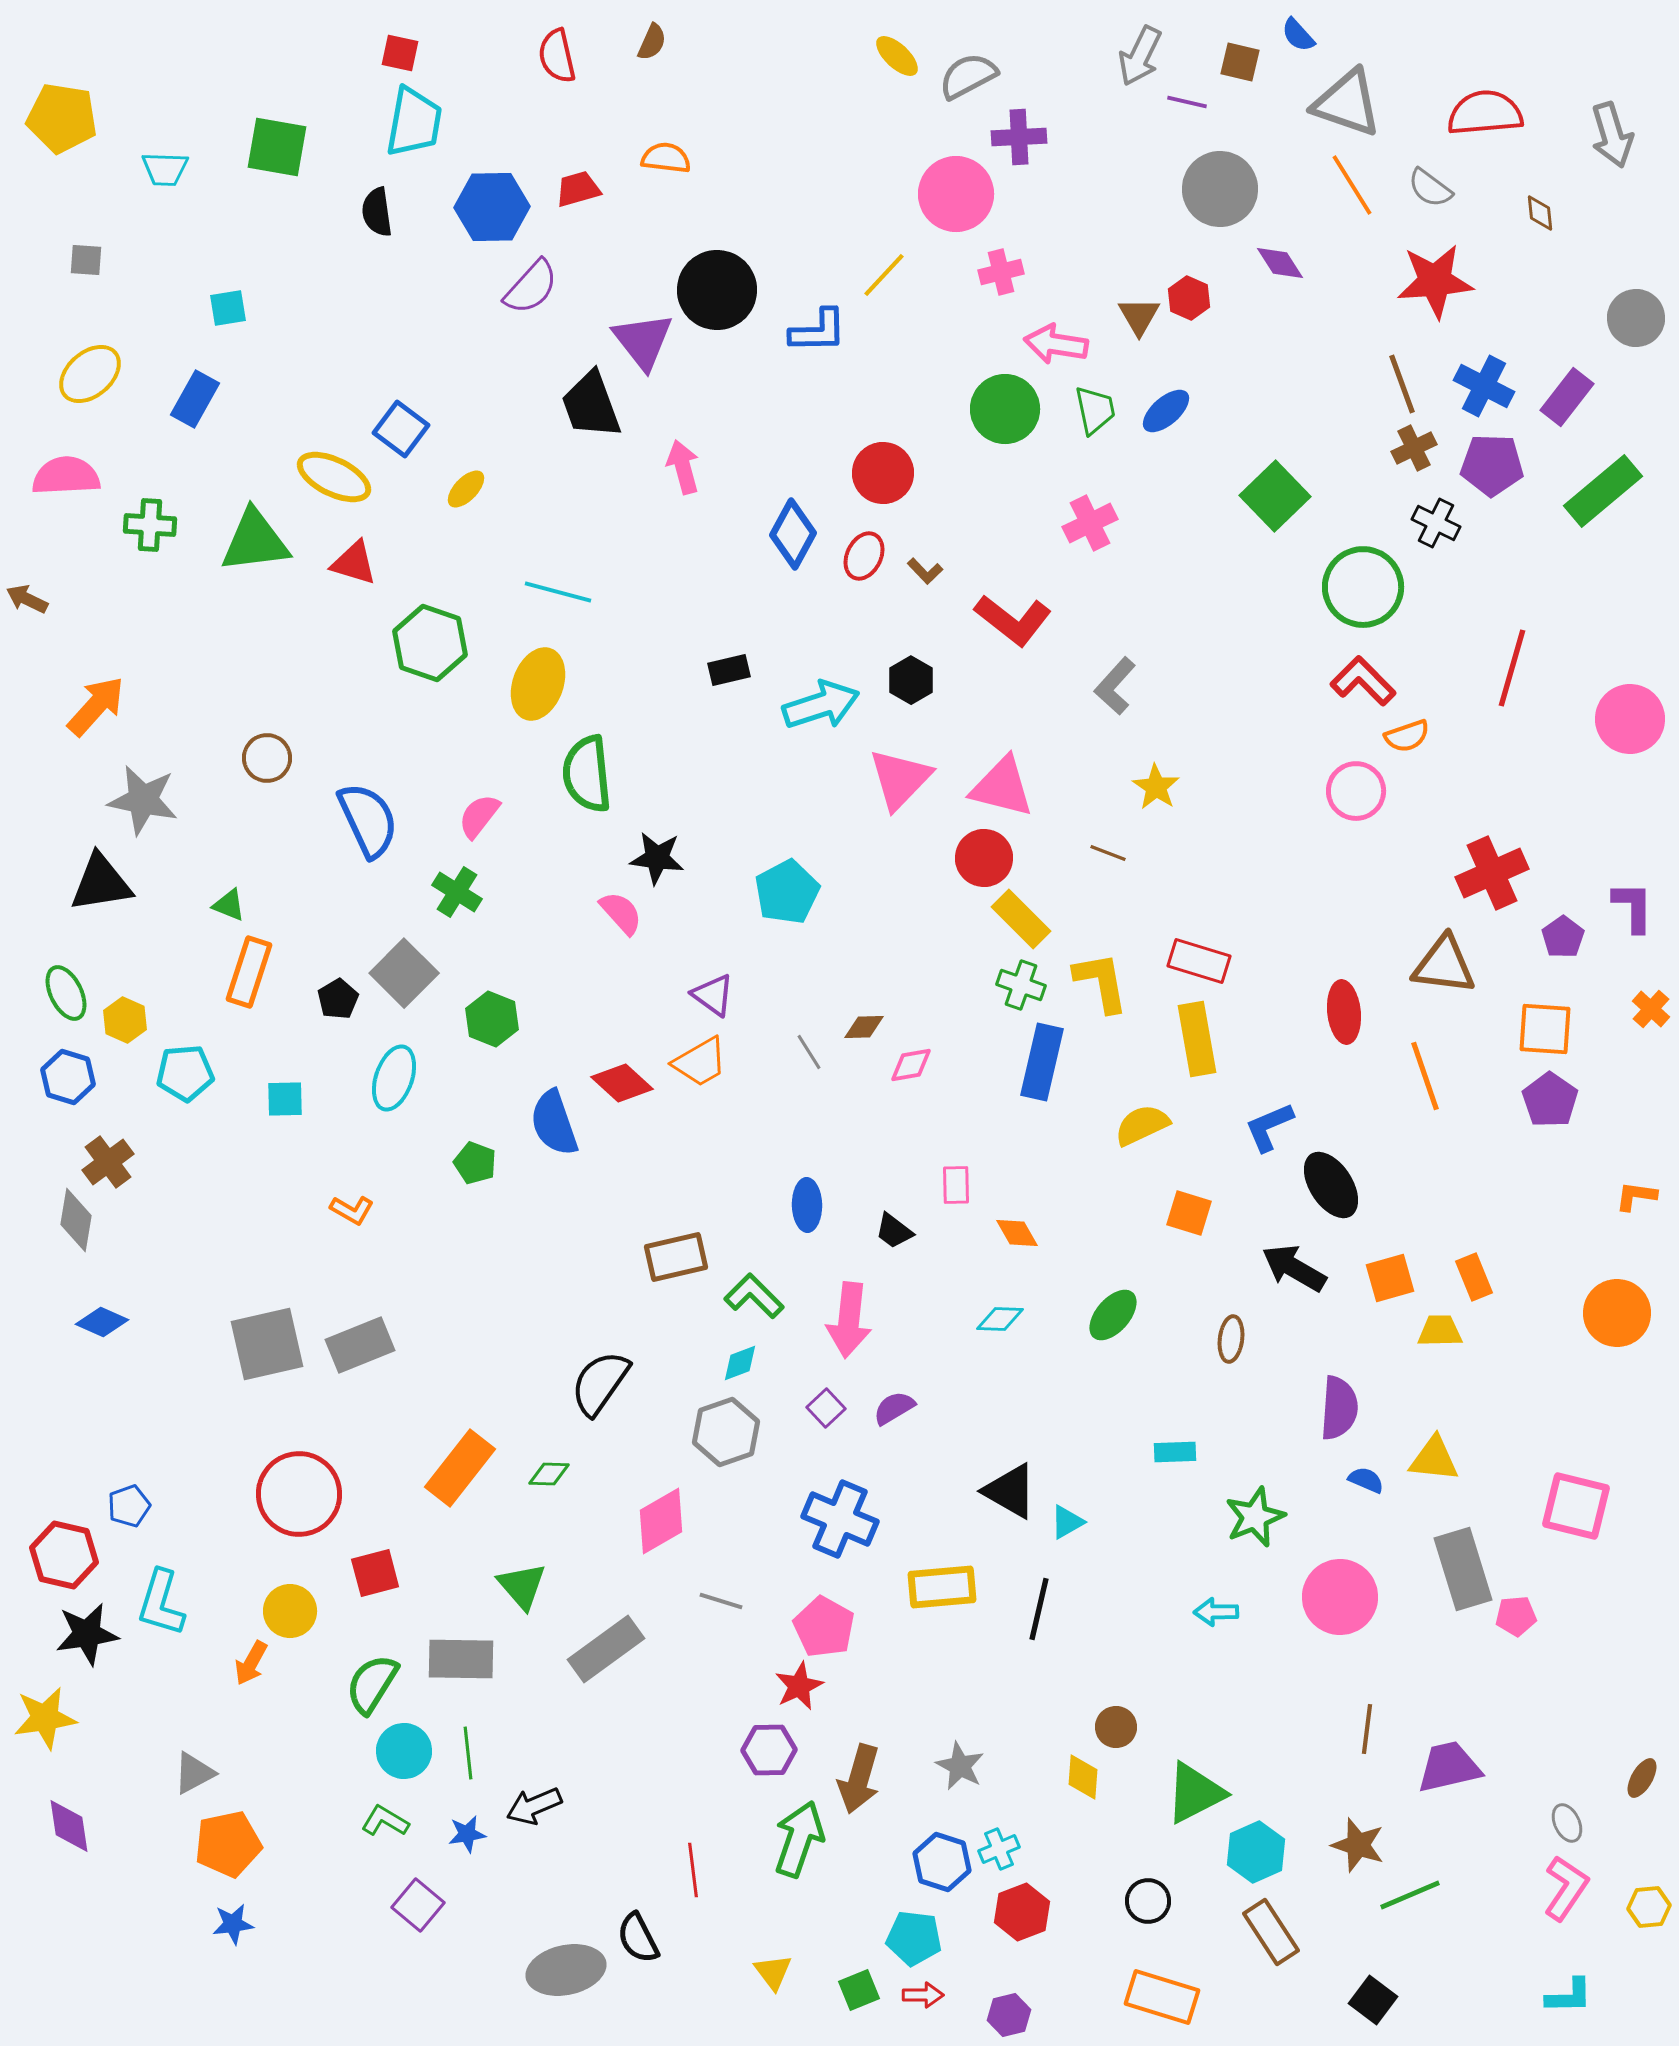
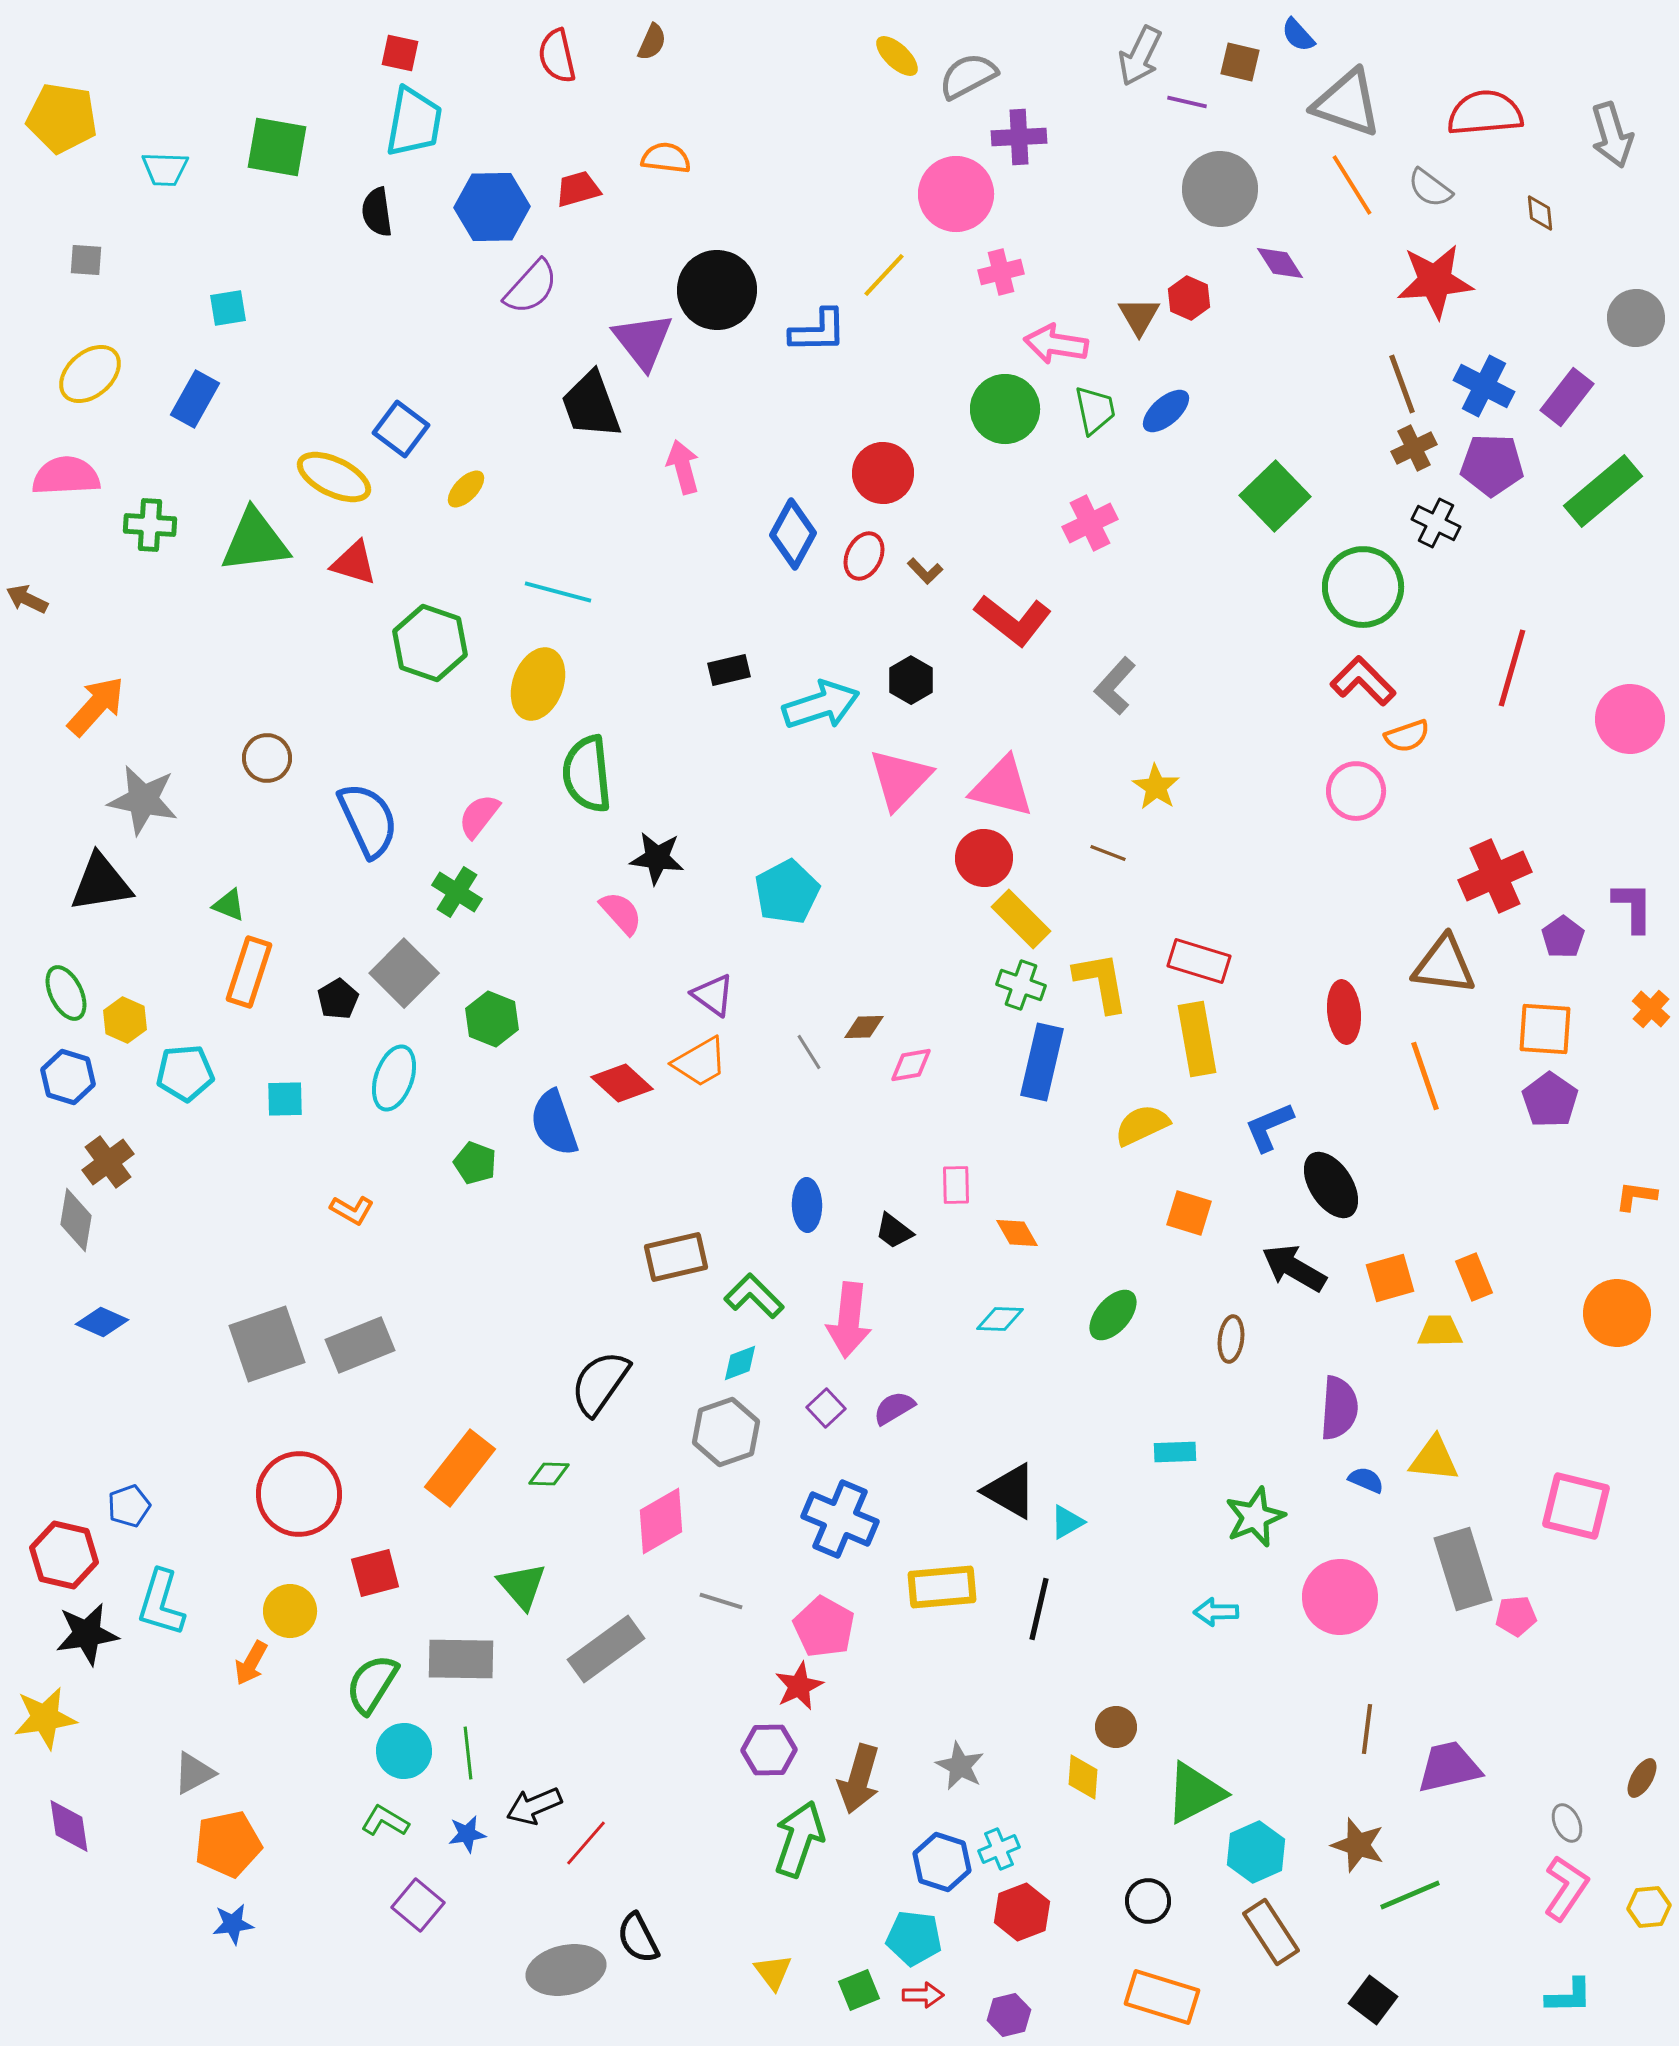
red cross at (1492, 873): moved 3 px right, 3 px down
gray square at (267, 1344): rotated 6 degrees counterclockwise
red line at (693, 1870): moved 107 px left, 27 px up; rotated 48 degrees clockwise
